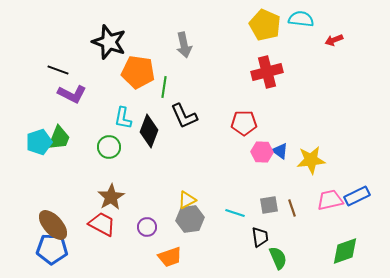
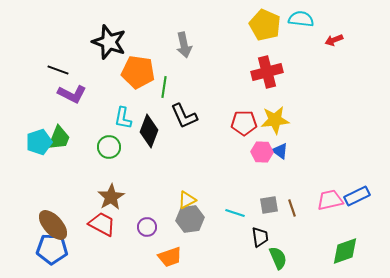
yellow star: moved 36 px left, 40 px up
